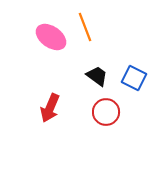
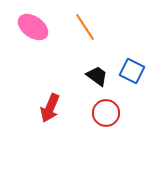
orange line: rotated 12 degrees counterclockwise
pink ellipse: moved 18 px left, 10 px up
blue square: moved 2 px left, 7 px up
red circle: moved 1 px down
